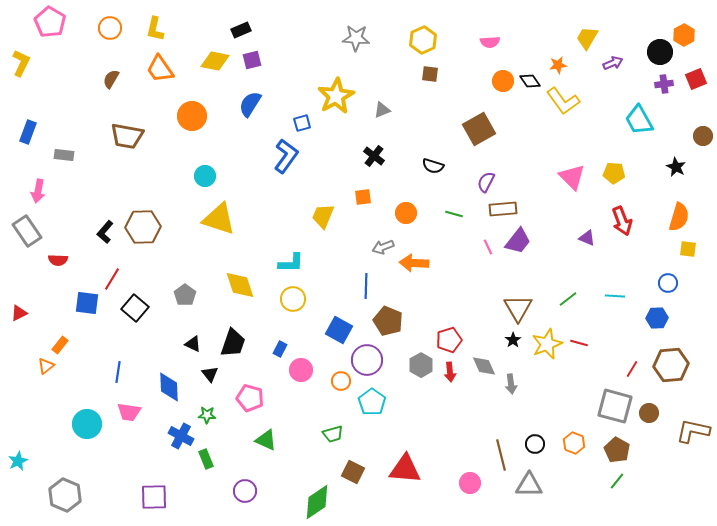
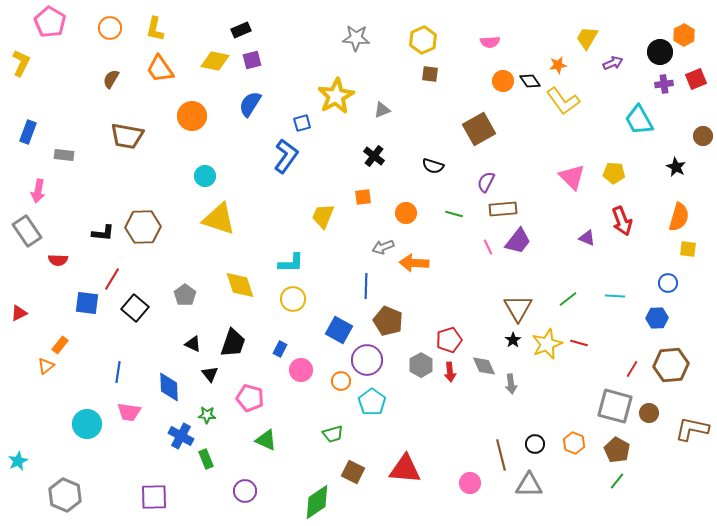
black L-shape at (105, 232): moved 2 px left, 1 px down; rotated 125 degrees counterclockwise
brown L-shape at (693, 431): moved 1 px left, 2 px up
